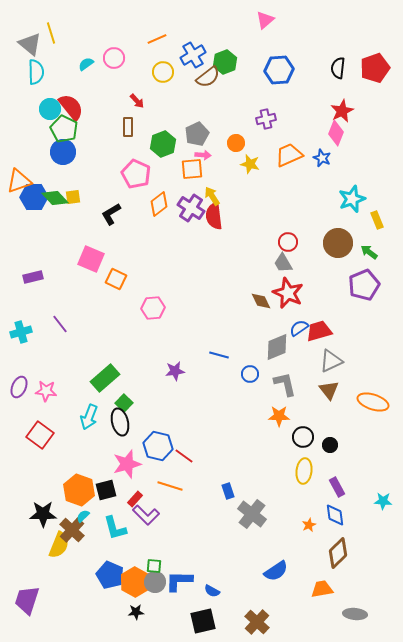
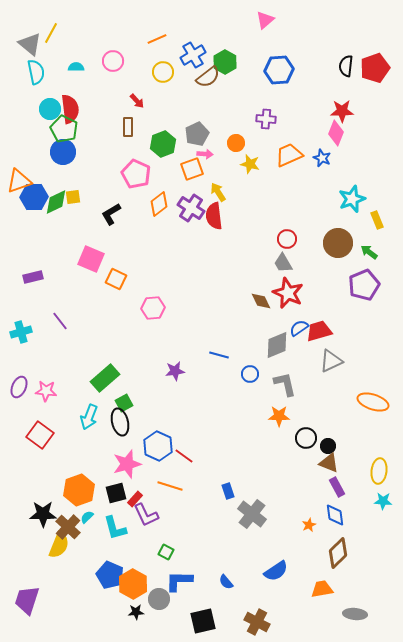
yellow line at (51, 33): rotated 45 degrees clockwise
pink circle at (114, 58): moved 1 px left, 3 px down
green hexagon at (225, 62): rotated 10 degrees counterclockwise
cyan semicircle at (86, 64): moved 10 px left, 3 px down; rotated 35 degrees clockwise
black semicircle at (338, 68): moved 8 px right, 2 px up
cyan semicircle at (36, 72): rotated 10 degrees counterclockwise
red semicircle at (71, 107): moved 1 px left, 2 px down; rotated 32 degrees clockwise
red star at (342, 111): rotated 25 degrees clockwise
purple cross at (266, 119): rotated 18 degrees clockwise
pink arrow at (203, 155): moved 2 px right, 1 px up
orange square at (192, 169): rotated 15 degrees counterclockwise
yellow arrow at (212, 196): moved 6 px right, 4 px up
green diamond at (55, 198): moved 1 px right, 4 px down; rotated 72 degrees counterclockwise
red circle at (288, 242): moved 1 px left, 3 px up
purple line at (60, 324): moved 3 px up
gray diamond at (277, 347): moved 2 px up
brown triangle at (329, 390): moved 73 px down; rotated 30 degrees counterclockwise
green square at (124, 403): rotated 18 degrees clockwise
black circle at (303, 437): moved 3 px right, 1 px down
black circle at (330, 445): moved 2 px left, 1 px down
blue hexagon at (158, 446): rotated 12 degrees clockwise
yellow ellipse at (304, 471): moved 75 px right
orange hexagon at (79, 490): rotated 20 degrees clockwise
black square at (106, 490): moved 10 px right, 3 px down
purple L-shape at (146, 515): rotated 20 degrees clockwise
cyan semicircle at (83, 516): moved 4 px right, 1 px down
brown cross at (72, 530): moved 4 px left, 3 px up
green square at (154, 566): moved 12 px right, 14 px up; rotated 21 degrees clockwise
orange hexagon at (135, 582): moved 2 px left, 2 px down
gray circle at (155, 582): moved 4 px right, 17 px down
blue semicircle at (212, 591): moved 14 px right, 9 px up; rotated 21 degrees clockwise
brown cross at (257, 622): rotated 15 degrees counterclockwise
